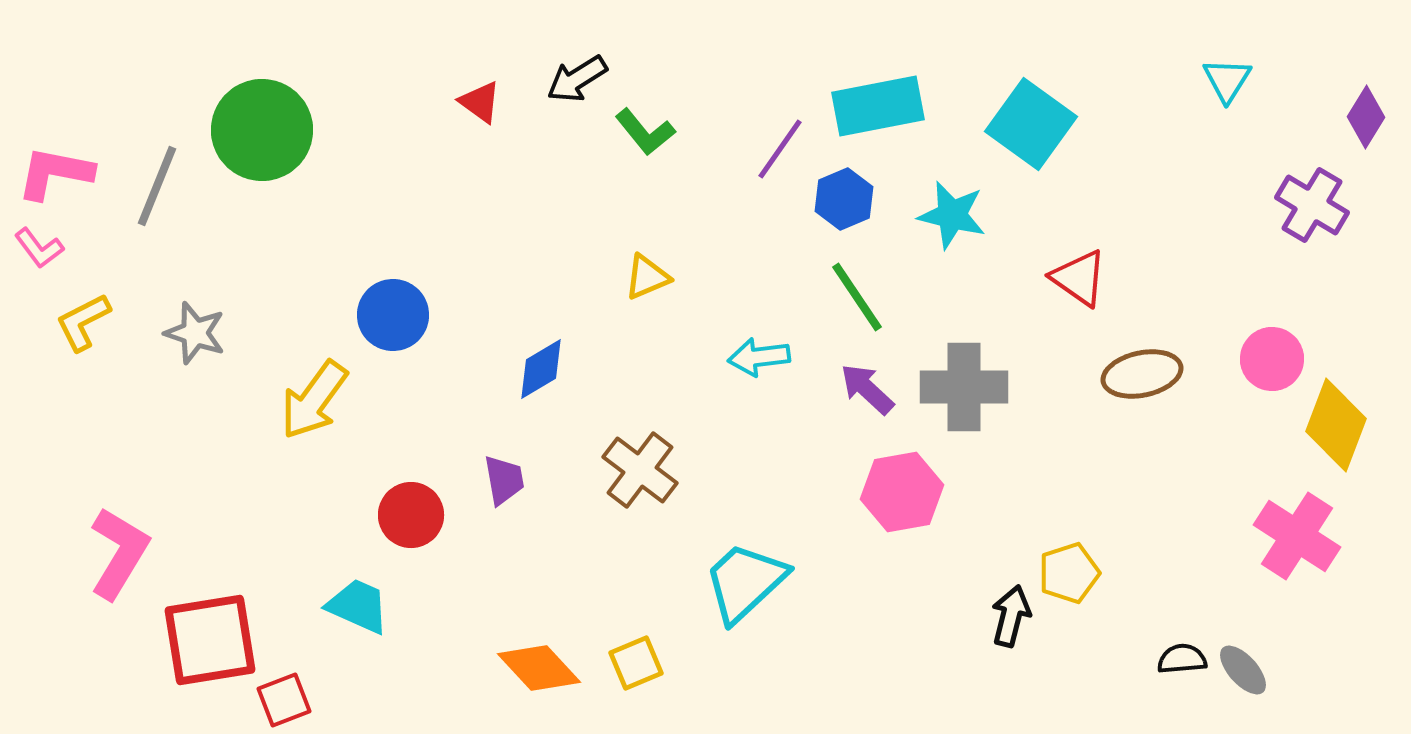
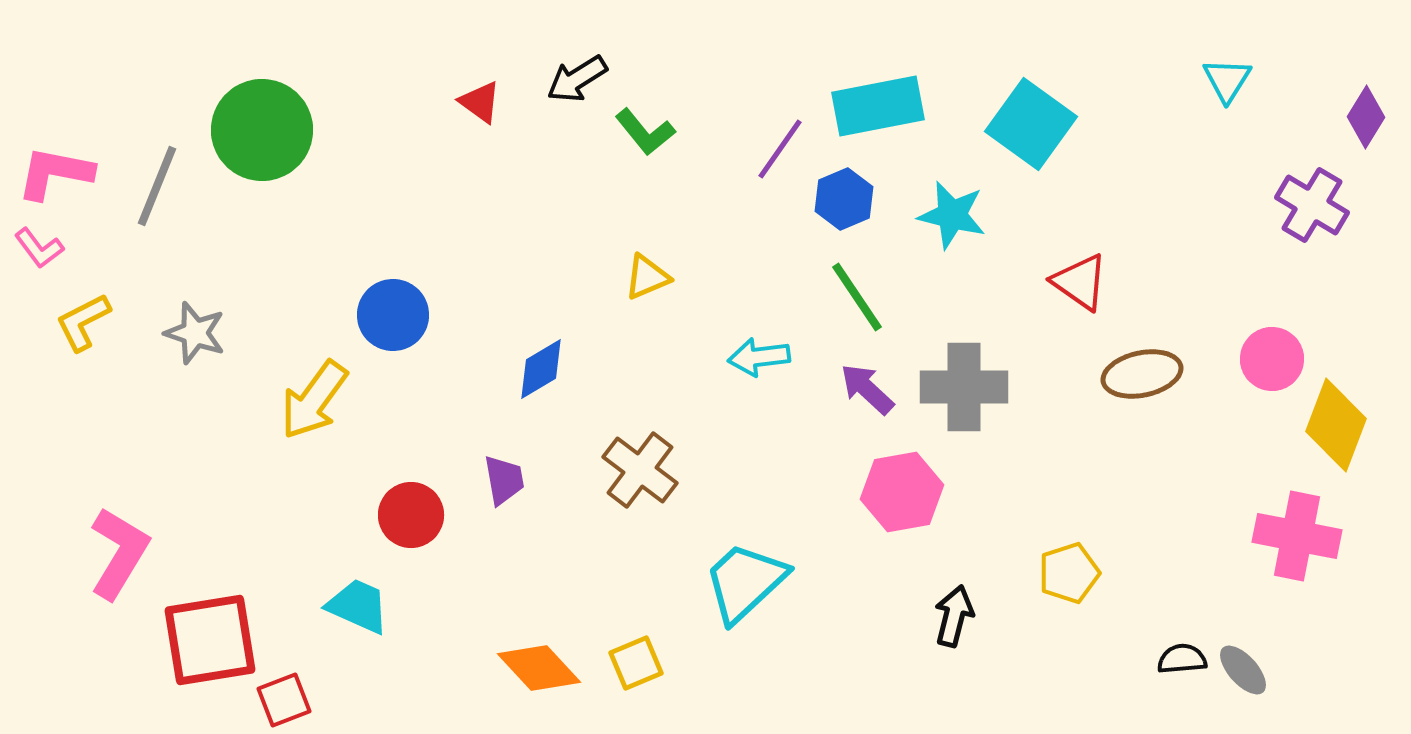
red triangle at (1079, 278): moved 1 px right, 4 px down
pink cross at (1297, 536): rotated 22 degrees counterclockwise
black arrow at (1011, 616): moved 57 px left
